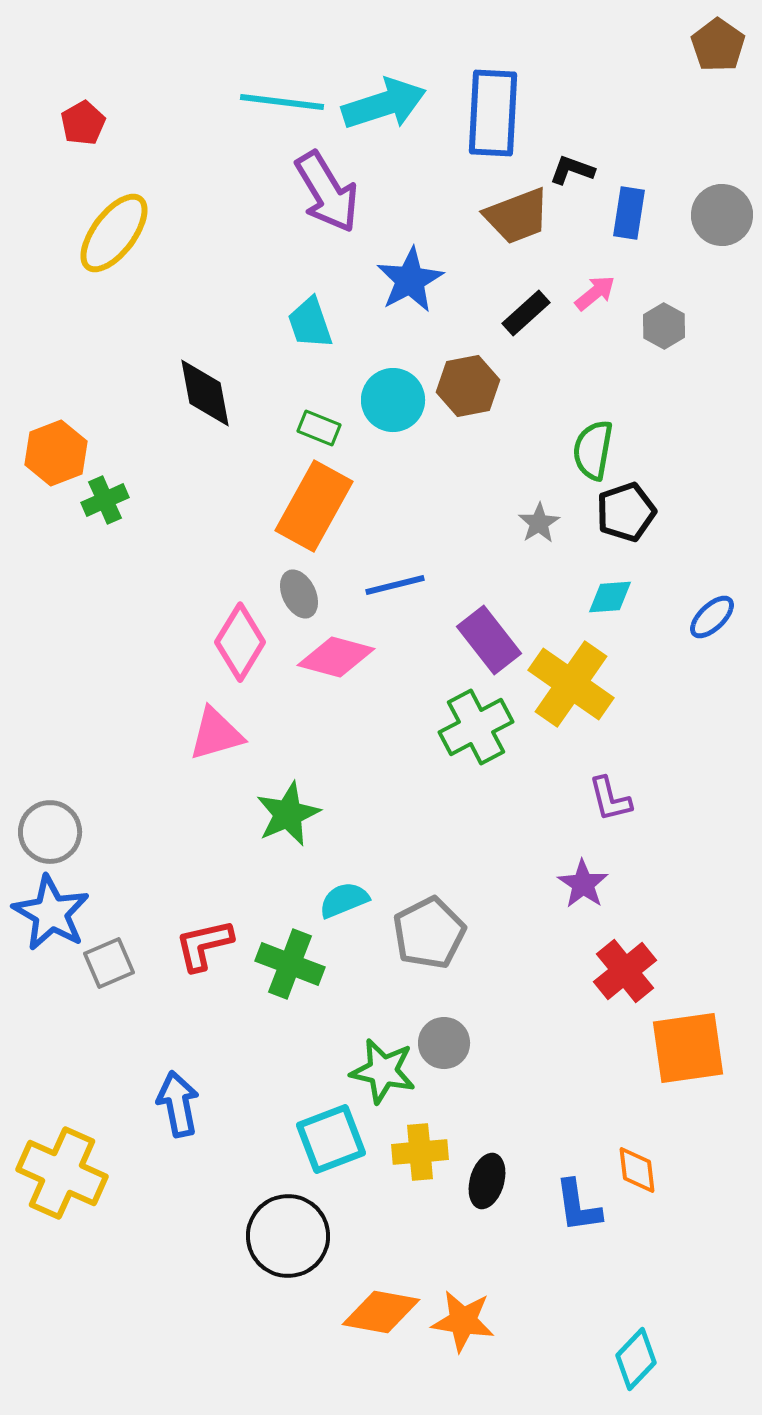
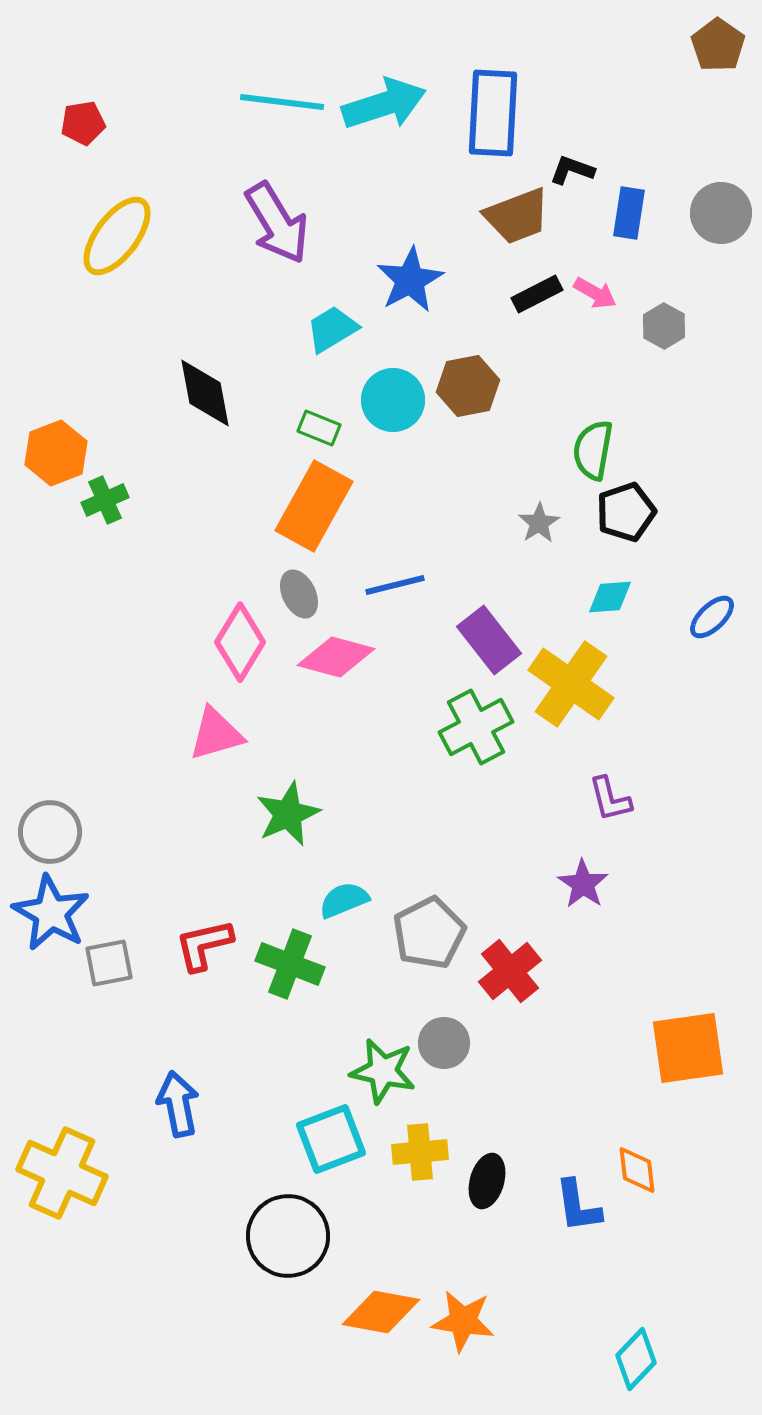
red pentagon at (83, 123): rotated 21 degrees clockwise
purple arrow at (327, 192): moved 50 px left, 31 px down
gray circle at (722, 215): moved 1 px left, 2 px up
yellow ellipse at (114, 233): moved 3 px right, 3 px down
pink arrow at (595, 293): rotated 69 degrees clockwise
black rectangle at (526, 313): moved 11 px right, 19 px up; rotated 15 degrees clockwise
cyan trapezoid at (310, 323): moved 22 px right, 6 px down; rotated 78 degrees clockwise
gray square at (109, 963): rotated 12 degrees clockwise
red cross at (625, 971): moved 115 px left
